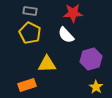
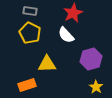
red star: rotated 24 degrees counterclockwise
